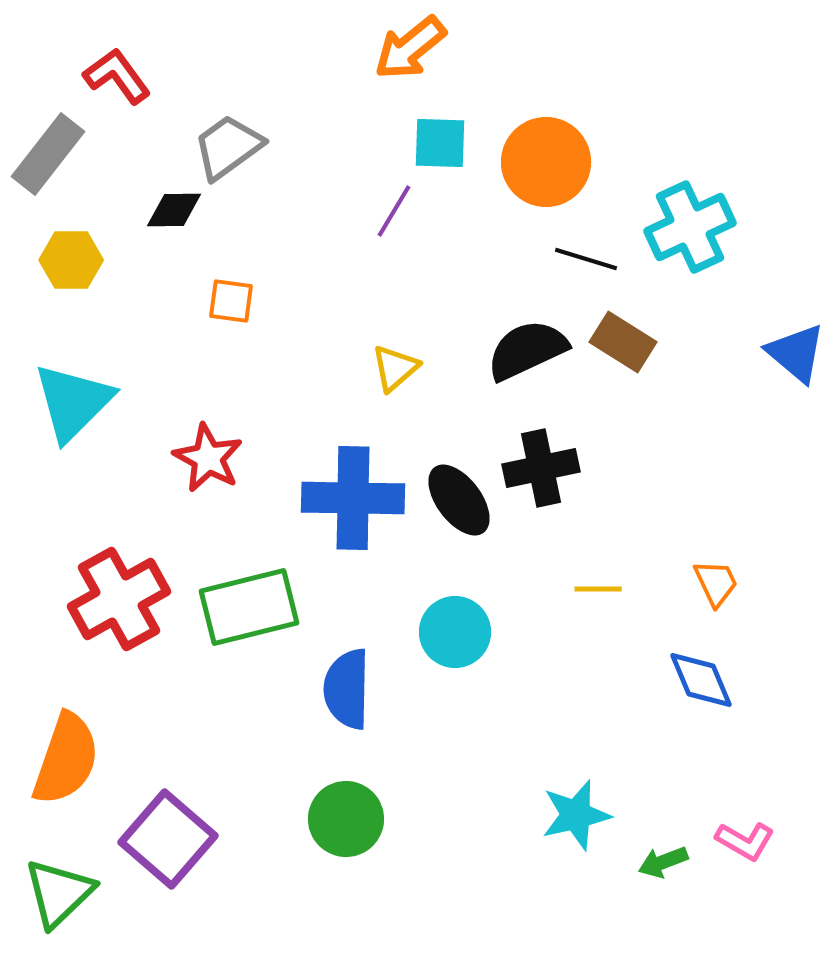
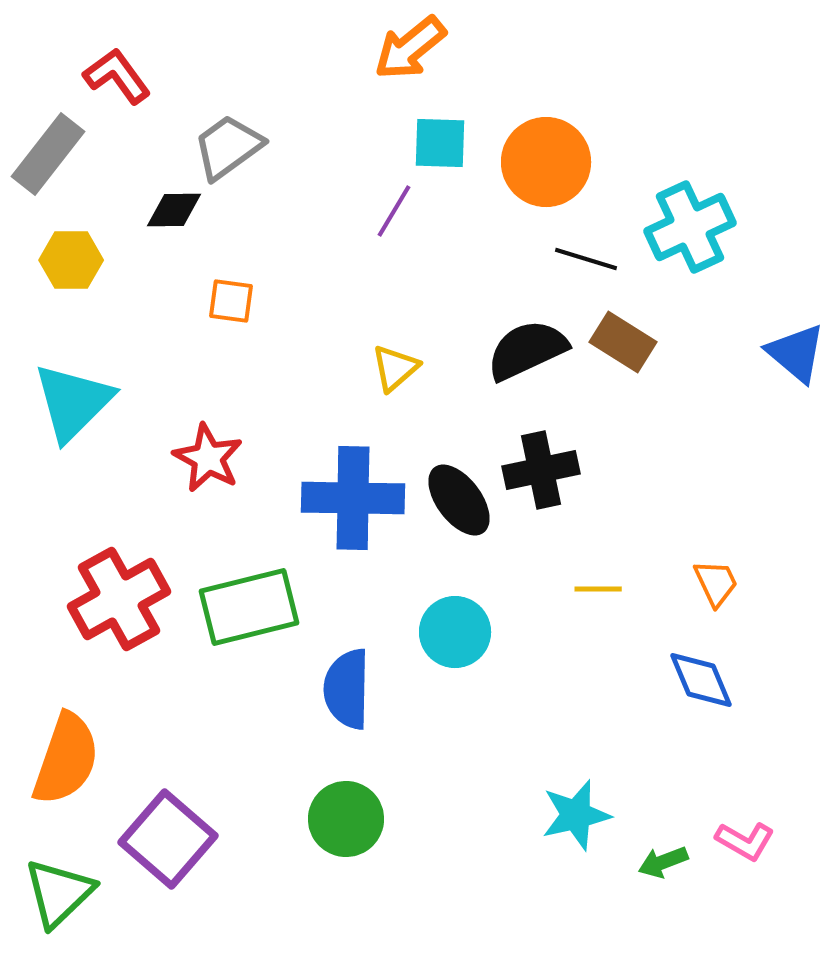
black cross: moved 2 px down
